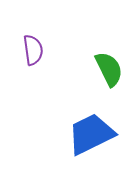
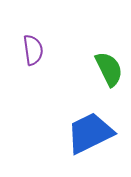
blue trapezoid: moved 1 px left, 1 px up
